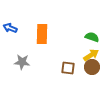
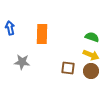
blue arrow: rotated 56 degrees clockwise
yellow arrow: rotated 56 degrees clockwise
brown circle: moved 1 px left, 4 px down
